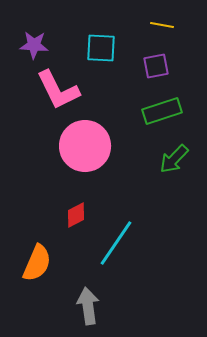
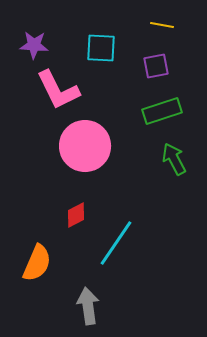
green arrow: rotated 108 degrees clockwise
